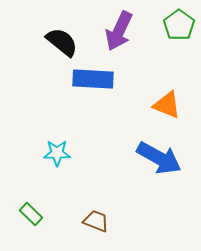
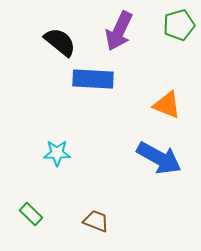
green pentagon: rotated 20 degrees clockwise
black semicircle: moved 2 px left
